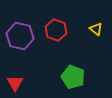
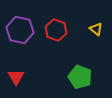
purple hexagon: moved 6 px up
green pentagon: moved 7 px right
red triangle: moved 1 px right, 6 px up
